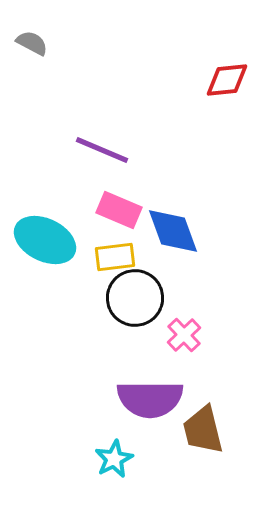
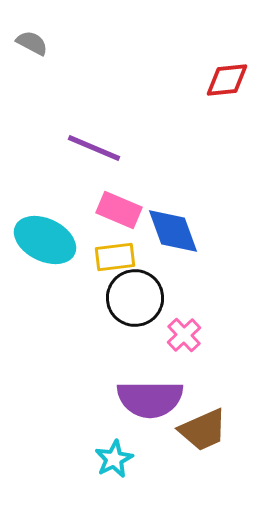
purple line: moved 8 px left, 2 px up
brown trapezoid: rotated 100 degrees counterclockwise
